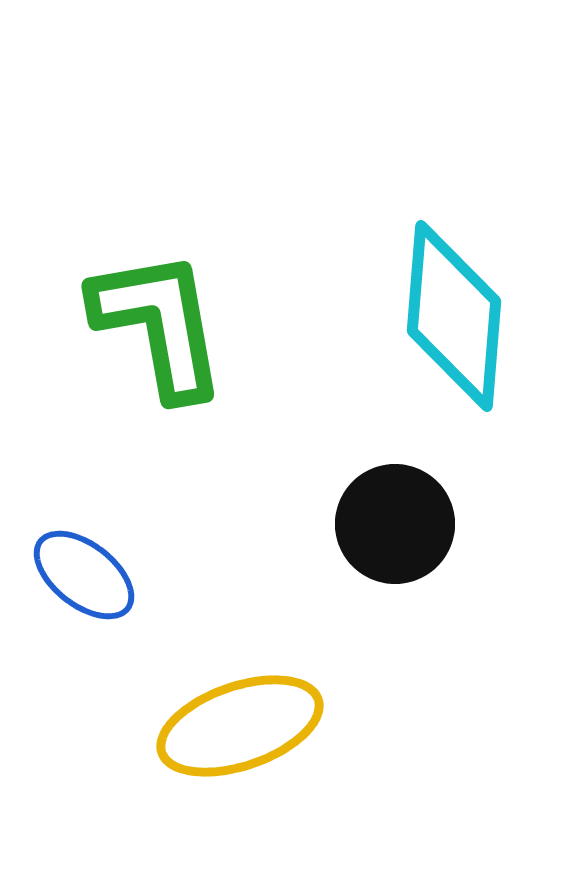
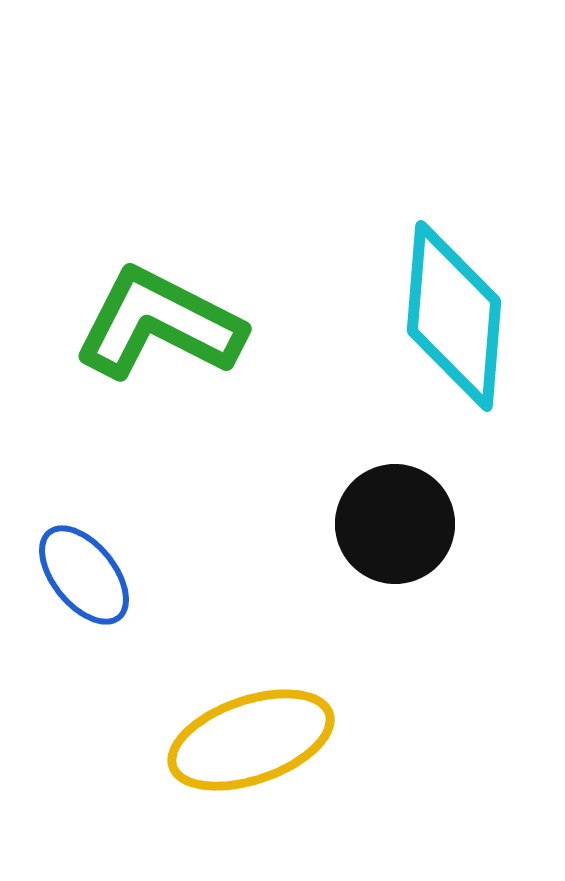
green L-shape: rotated 53 degrees counterclockwise
blue ellipse: rotated 13 degrees clockwise
yellow ellipse: moved 11 px right, 14 px down
